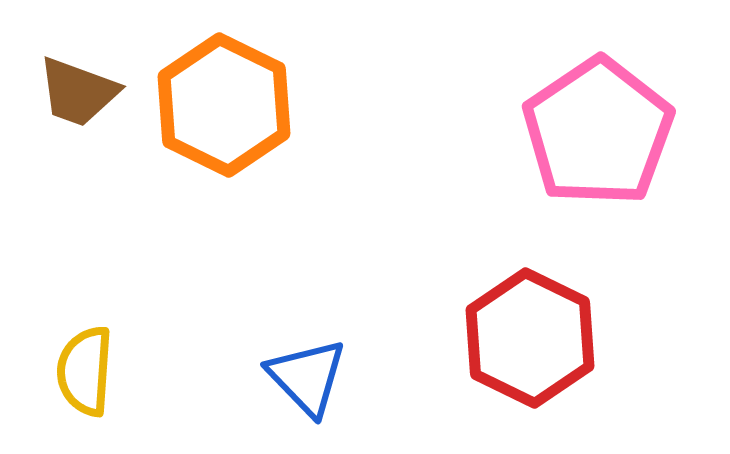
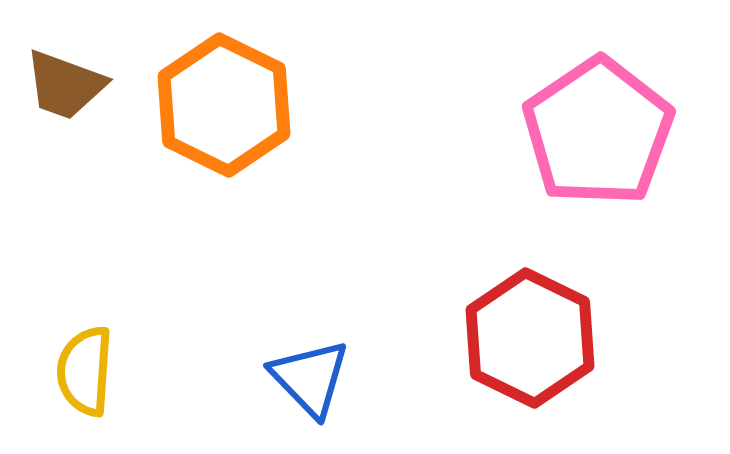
brown trapezoid: moved 13 px left, 7 px up
blue triangle: moved 3 px right, 1 px down
